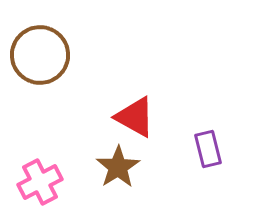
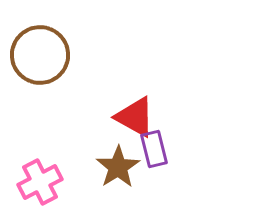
purple rectangle: moved 54 px left
